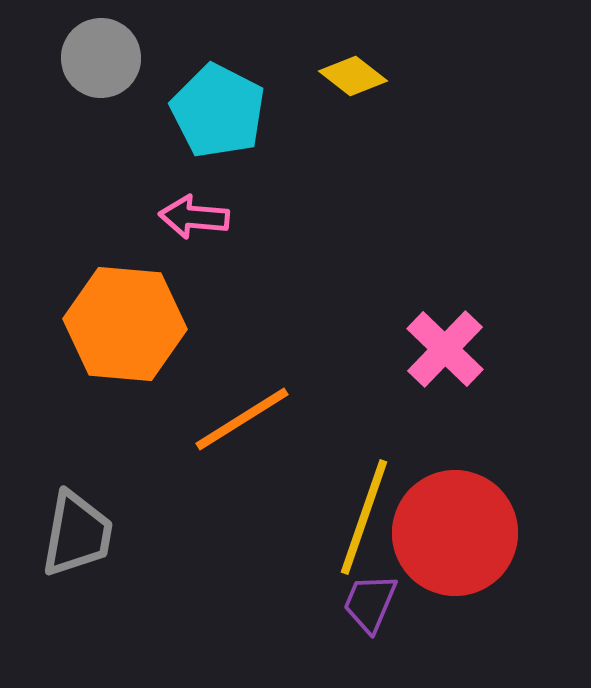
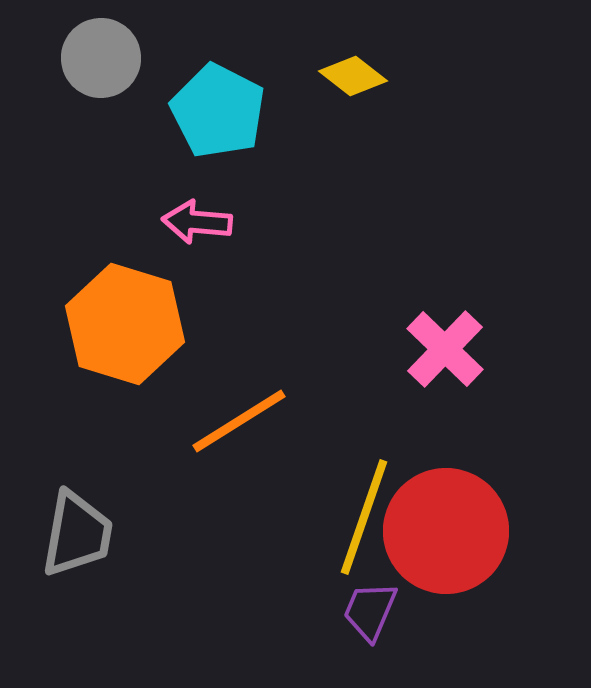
pink arrow: moved 3 px right, 5 px down
orange hexagon: rotated 12 degrees clockwise
orange line: moved 3 px left, 2 px down
red circle: moved 9 px left, 2 px up
purple trapezoid: moved 8 px down
